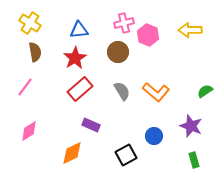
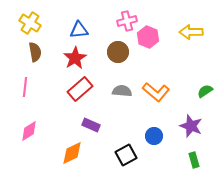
pink cross: moved 3 px right, 2 px up
yellow arrow: moved 1 px right, 2 px down
pink hexagon: moved 2 px down
pink line: rotated 30 degrees counterclockwise
gray semicircle: rotated 54 degrees counterclockwise
